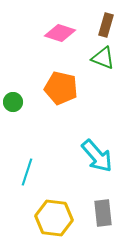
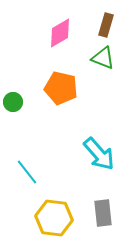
pink diamond: rotated 48 degrees counterclockwise
cyan arrow: moved 2 px right, 2 px up
cyan line: rotated 56 degrees counterclockwise
